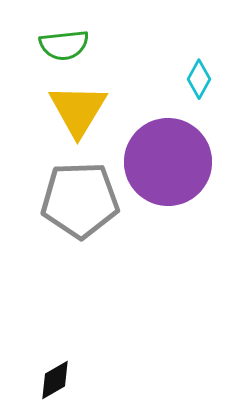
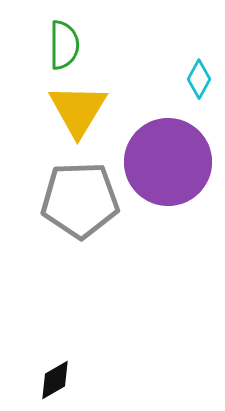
green semicircle: rotated 84 degrees counterclockwise
